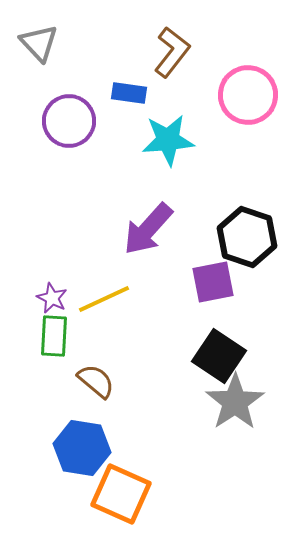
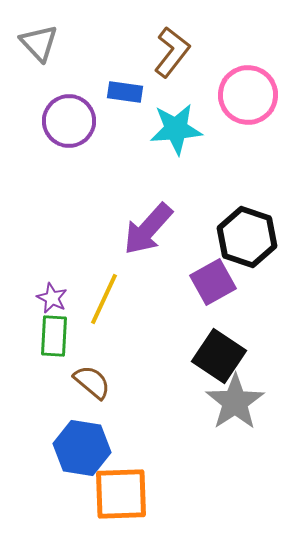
blue rectangle: moved 4 px left, 1 px up
cyan star: moved 8 px right, 11 px up
purple square: rotated 18 degrees counterclockwise
yellow line: rotated 40 degrees counterclockwise
brown semicircle: moved 4 px left, 1 px down
orange square: rotated 26 degrees counterclockwise
